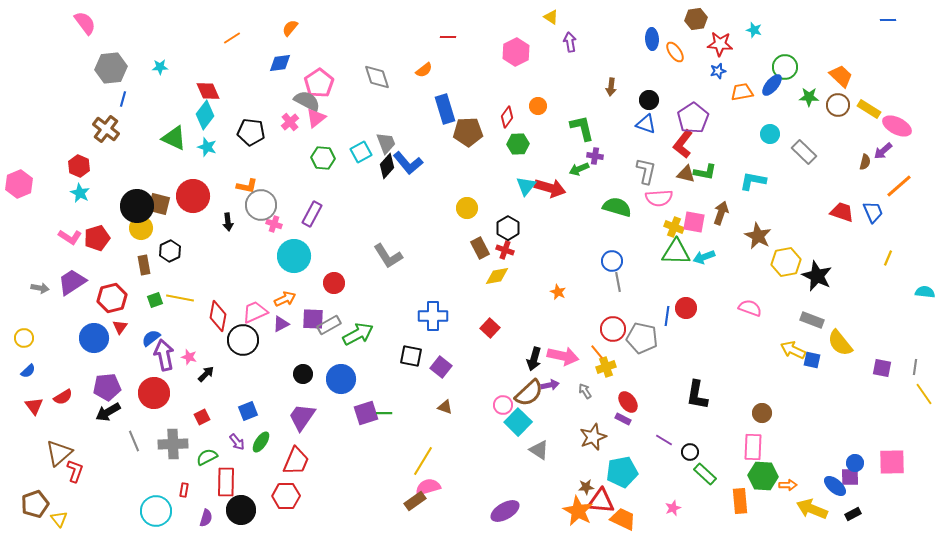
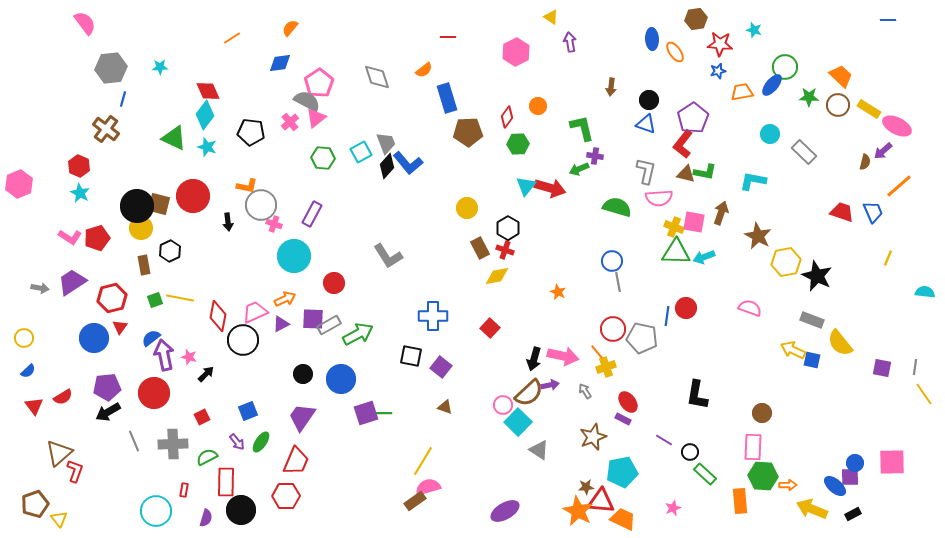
blue rectangle at (445, 109): moved 2 px right, 11 px up
